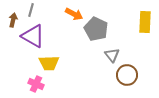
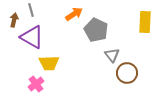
gray line: rotated 32 degrees counterclockwise
orange arrow: rotated 60 degrees counterclockwise
brown arrow: moved 1 px right
gray pentagon: moved 1 px down
purple triangle: moved 1 px left, 1 px down
brown circle: moved 2 px up
pink cross: rotated 28 degrees clockwise
